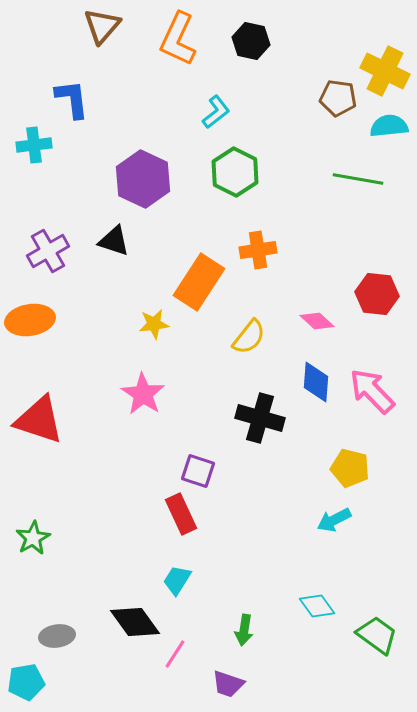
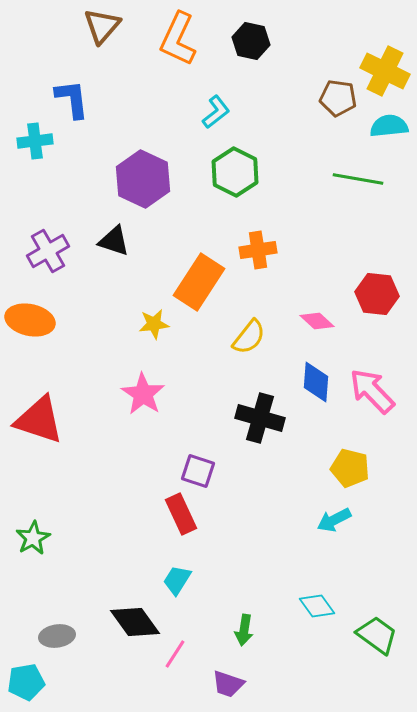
cyan cross: moved 1 px right, 4 px up
orange ellipse: rotated 21 degrees clockwise
